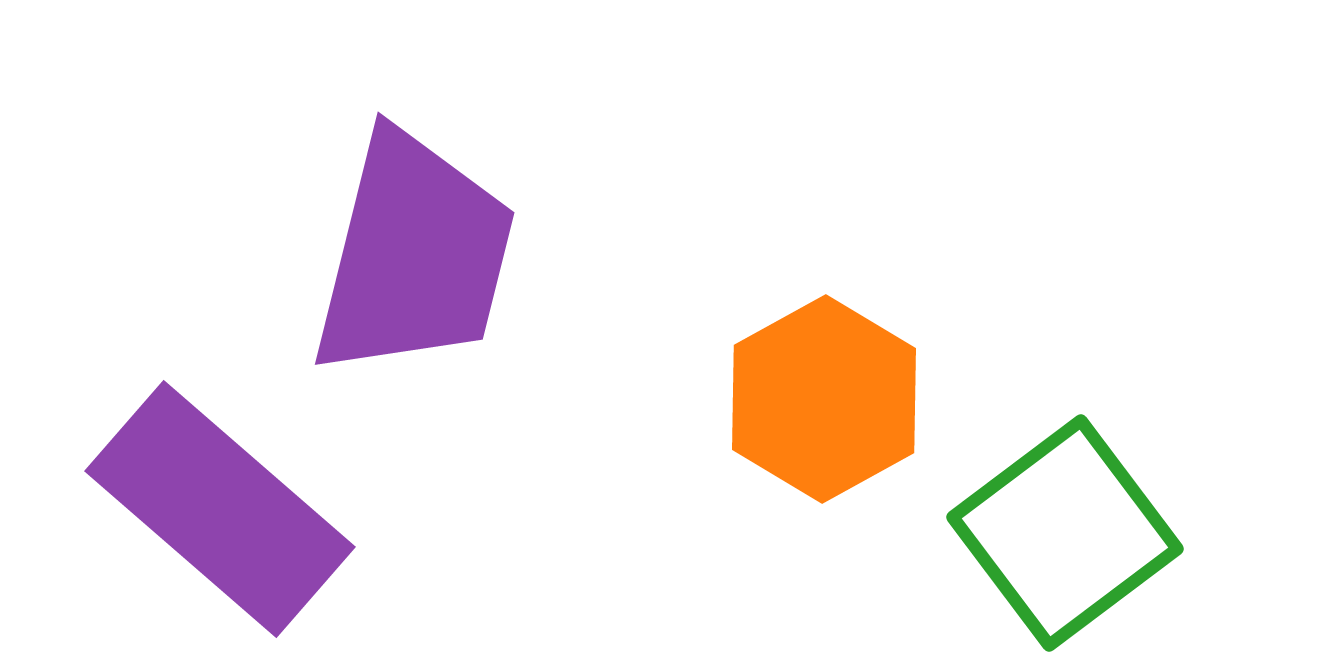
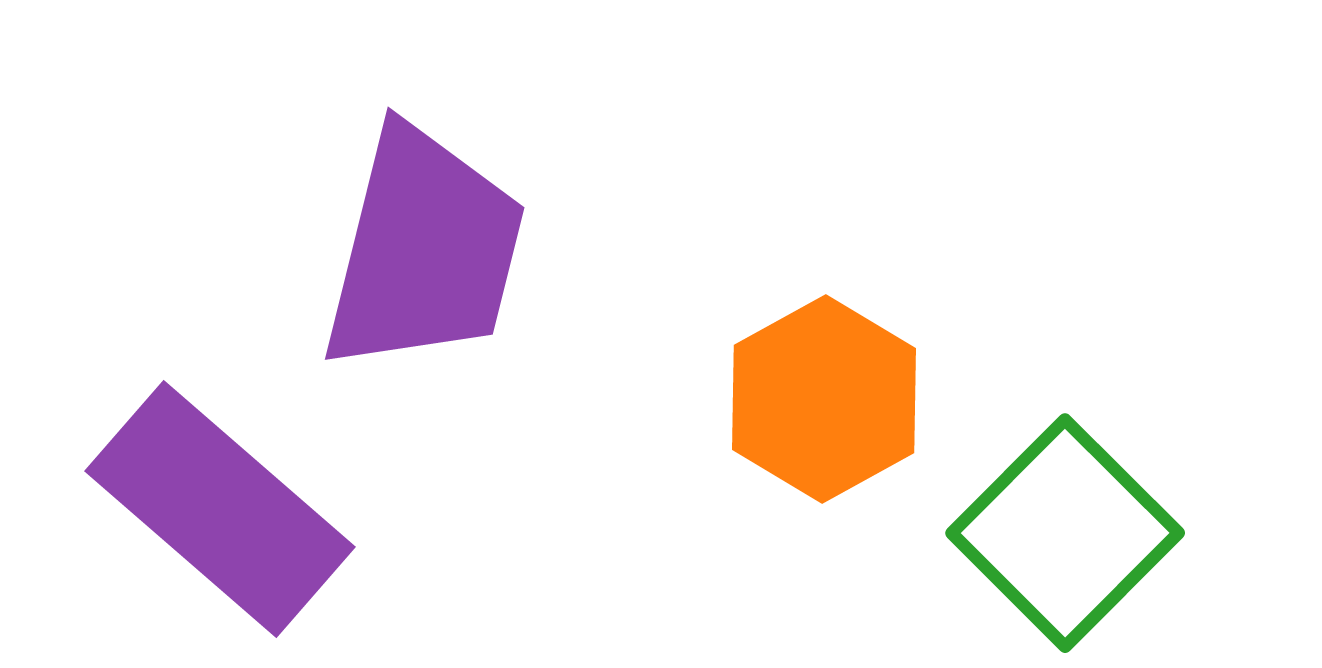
purple trapezoid: moved 10 px right, 5 px up
green square: rotated 8 degrees counterclockwise
